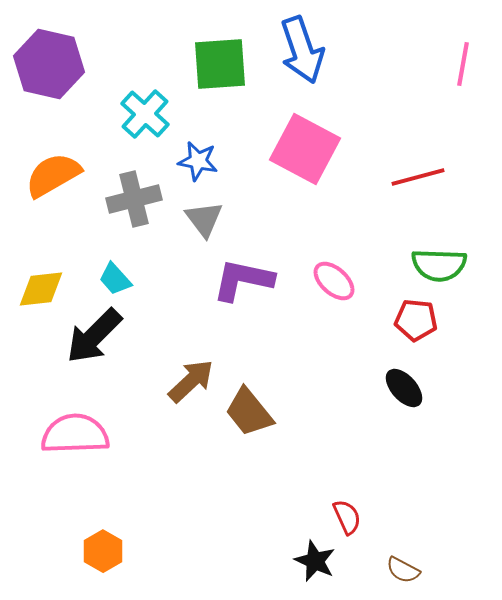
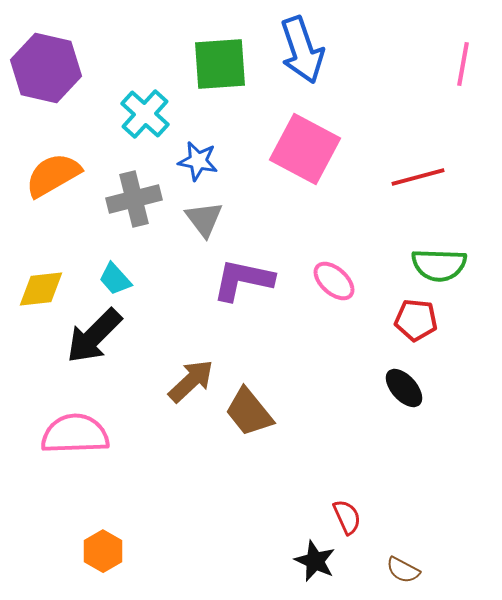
purple hexagon: moved 3 px left, 4 px down
